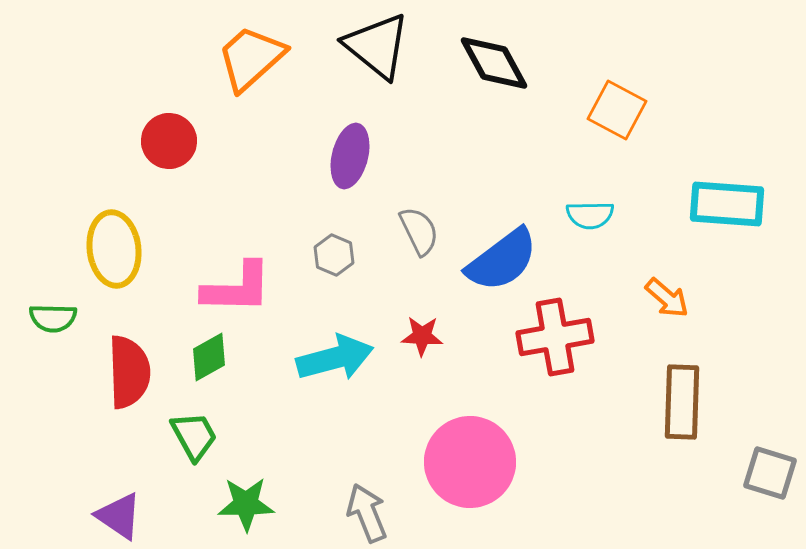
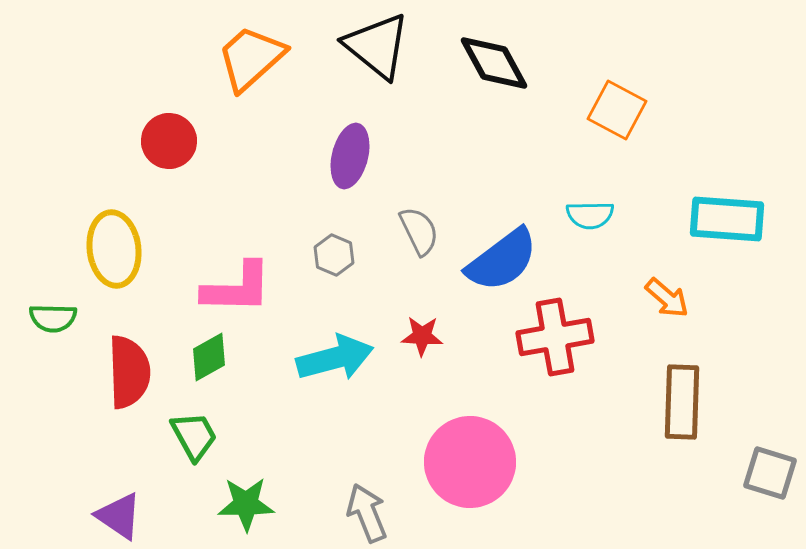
cyan rectangle: moved 15 px down
